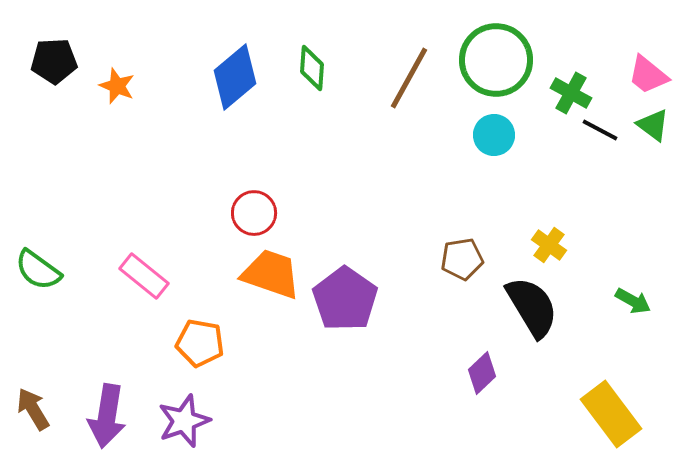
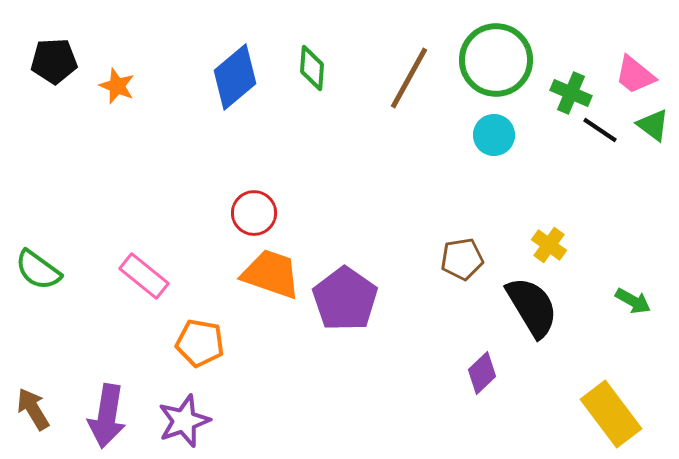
pink trapezoid: moved 13 px left
green cross: rotated 6 degrees counterclockwise
black line: rotated 6 degrees clockwise
